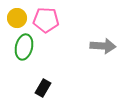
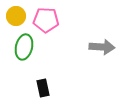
yellow circle: moved 1 px left, 2 px up
gray arrow: moved 1 px left, 1 px down
black rectangle: rotated 42 degrees counterclockwise
